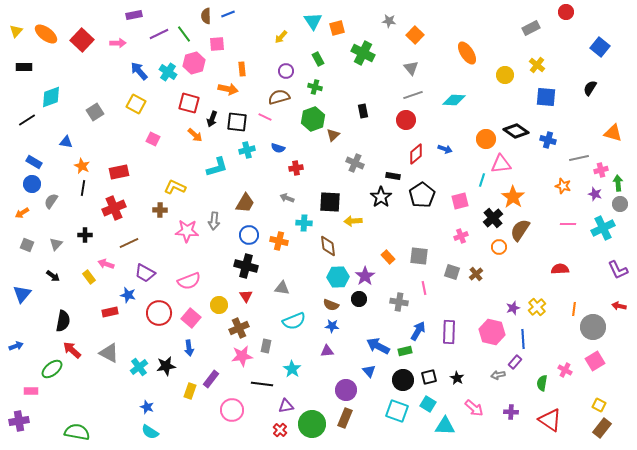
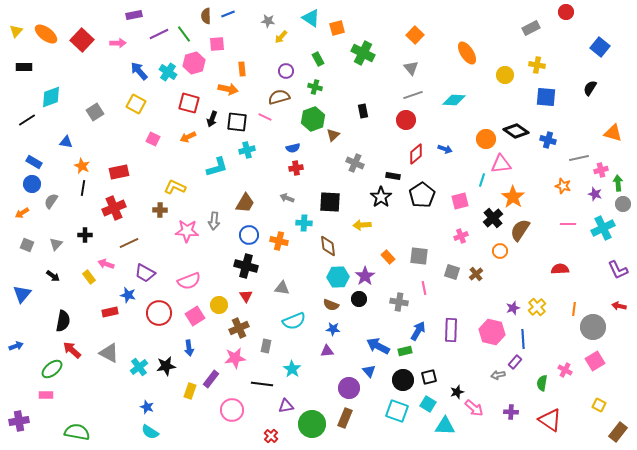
cyan triangle at (313, 21): moved 2 px left, 3 px up; rotated 24 degrees counterclockwise
gray star at (389, 21): moved 121 px left
yellow cross at (537, 65): rotated 28 degrees counterclockwise
orange arrow at (195, 135): moved 7 px left, 2 px down; rotated 112 degrees clockwise
blue semicircle at (278, 148): moved 15 px right; rotated 32 degrees counterclockwise
gray circle at (620, 204): moved 3 px right
yellow arrow at (353, 221): moved 9 px right, 4 px down
orange circle at (499, 247): moved 1 px right, 4 px down
pink square at (191, 318): moved 4 px right, 2 px up; rotated 18 degrees clockwise
blue star at (332, 326): moved 1 px right, 3 px down
purple rectangle at (449, 332): moved 2 px right, 2 px up
pink star at (242, 356): moved 7 px left, 2 px down
black star at (457, 378): moved 14 px down; rotated 24 degrees clockwise
purple circle at (346, 390): moved 3 px right, 2 px up
pink rectangle at (31, 391): moved 15 px right, 4 px down
brown rectangle at (602, 428): moved 16 px right, 4 px down
red cross at (280, 430): moved 9 px left, 6 px down
